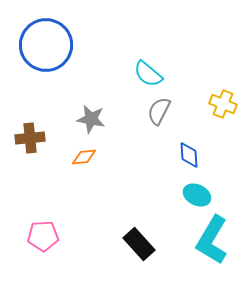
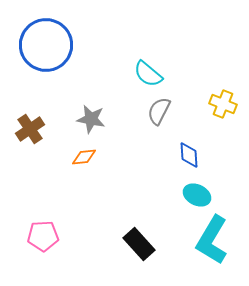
brown cross: moved 9 px up; rotated 28 degrees counterclockwise
